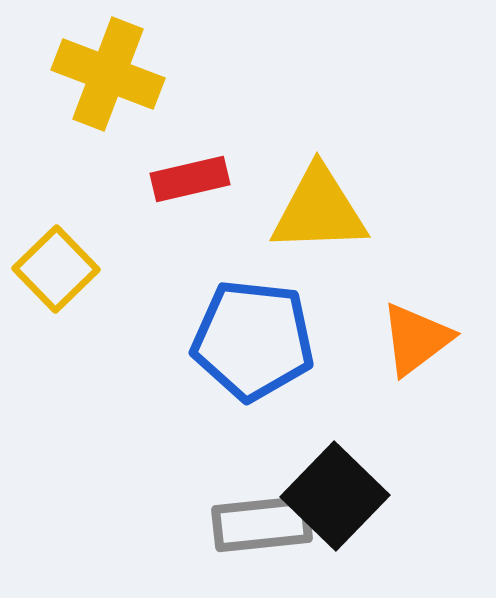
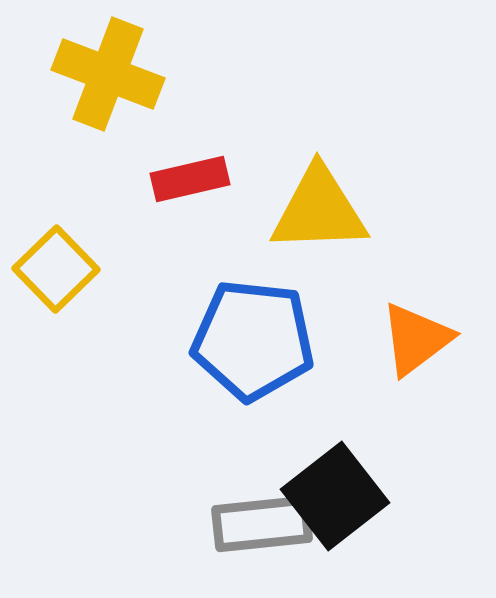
black square: rotated 8 degrees clockwise
